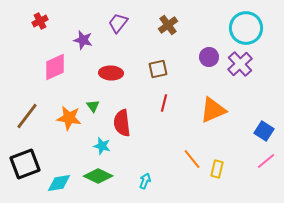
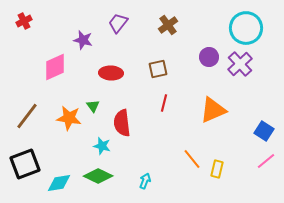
red cross: moved 16 px left
